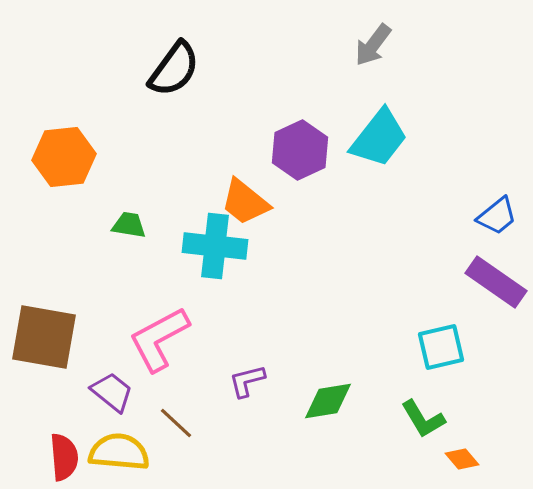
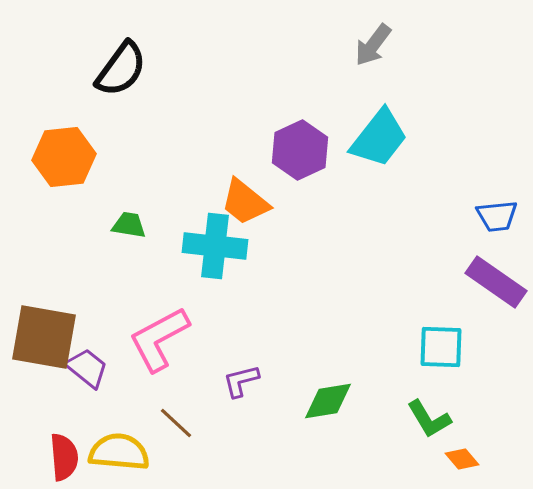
black semicircle: moved 53 px left
blue trapezoid: rotated 33 degrees clockwise
cyan square: rotated 15 degrees clockwise
purple L-shape: moved 6 px left
purple trapezoid: moved 25 px left, 24 px up
green L-shape: moved 6 px right
